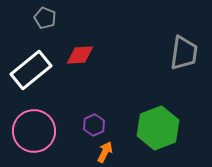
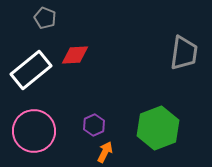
red diamond: moved 5 px left
